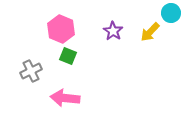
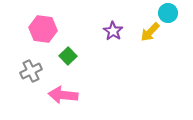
cyan circle: moved 3 px left
pink hexagon: moved 18 px left; rotated 16 degrees counterclockwise
green square: rotated 24 degrees clockwise
pink arrow: moved 2 px left, 3 px up
